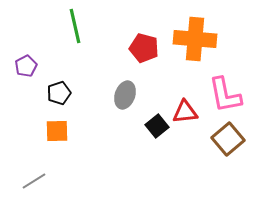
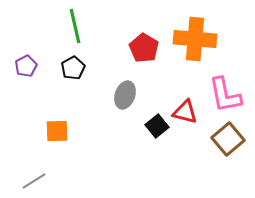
red pentagon: rotated 16 degrees clockwise
black pentagon: moved 14 px right, 25 px up; rotated 10 degrees counterclockwise
red triangle: rotated 20 degrees clockwise
